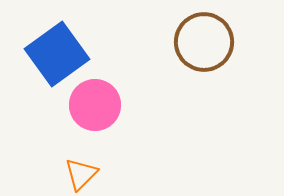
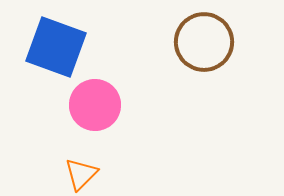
blue square: moved 1 px left, 7 px up; rotated 34 degrees counterclockwise
